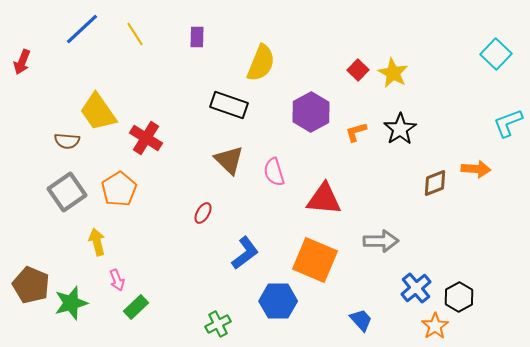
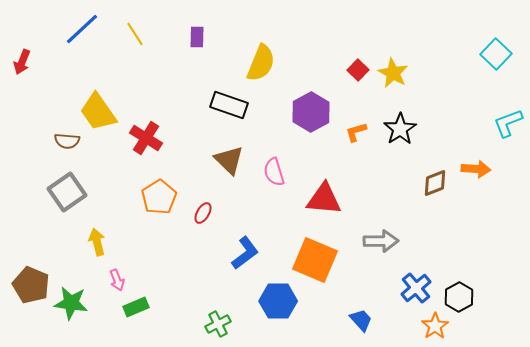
orange pentagon: moved 40 px right, 8 px down
green star: rotated 24 degrees clockwise
green rectangle: rotated 20 degrees clockwise
